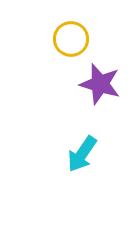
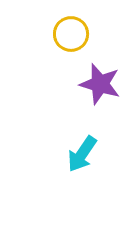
yellow circle: moved 5 px up
